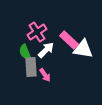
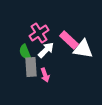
pink cross: moved 2 px right, 1 px down
pink arrow: rotated 16 degrees clockwise
